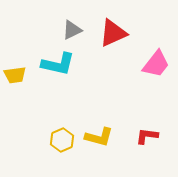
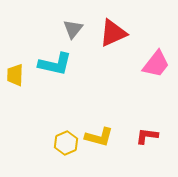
gray triangle: moved 1 px right, 1 px up; rotated 25 degrees counterclockwise
cyan L-shape: moved 3 px left
yellow trapezoid: rotated 100 degrees clockwise
yellow hexagon: moved 4 px right, 3 px down
